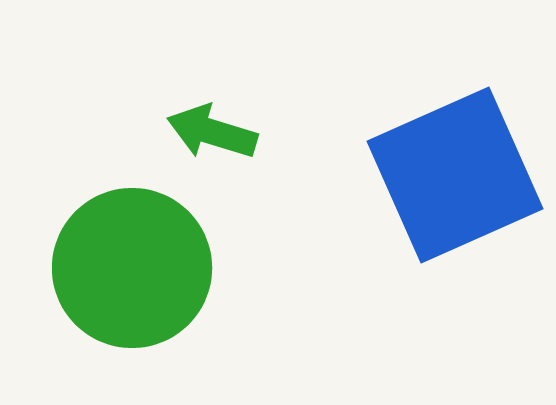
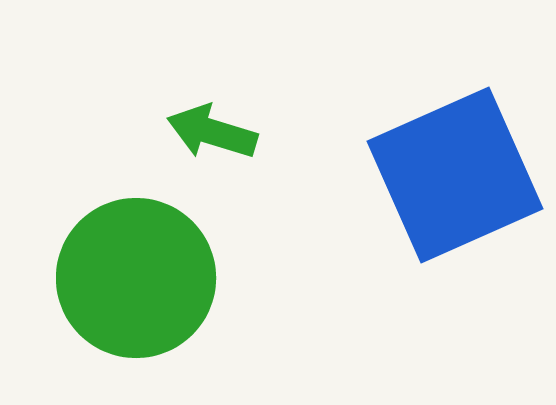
green circle: moved 4 px right, 10 px down
